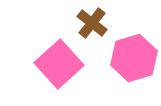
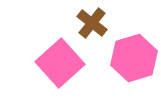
pink square: moved 1 px right, 1 px up
